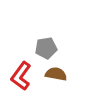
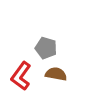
gray pentagon: rotated 25 degrees clockwise
